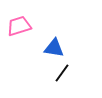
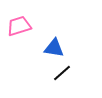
black line: rotated 12 degrees clockwise
